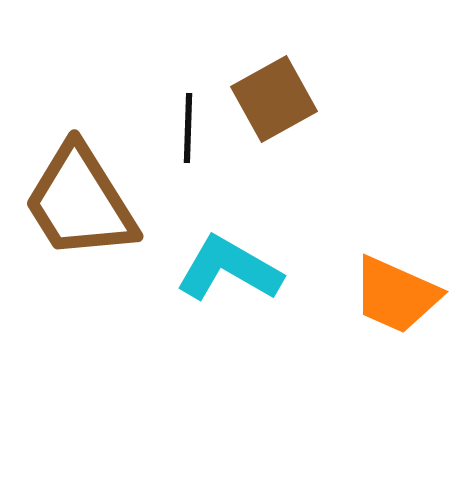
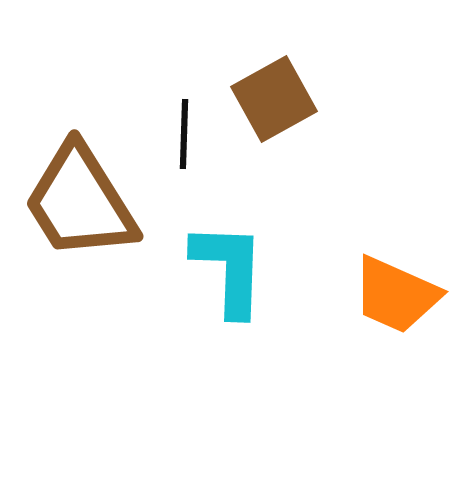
black line: moved 4 px left, 6 px down
cyan L-shape: rotated 62 degrees clockwise
